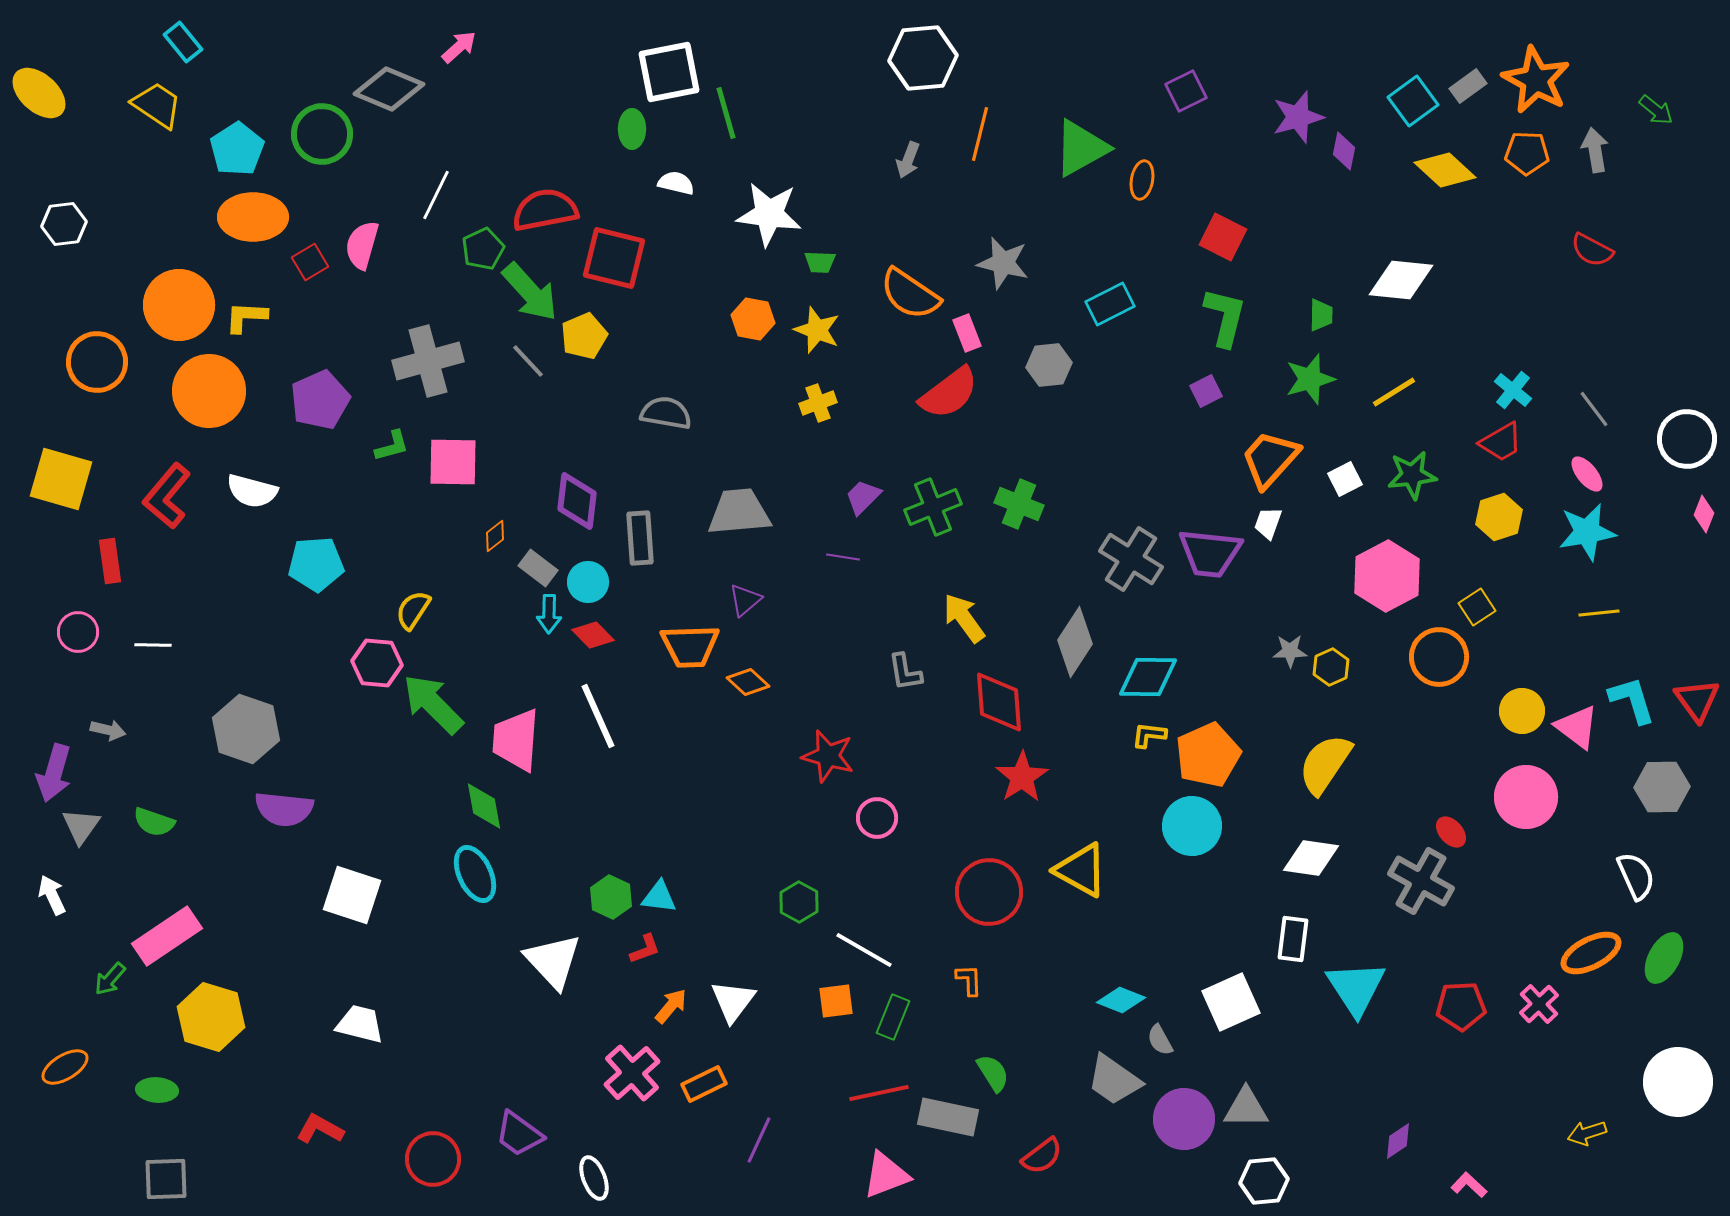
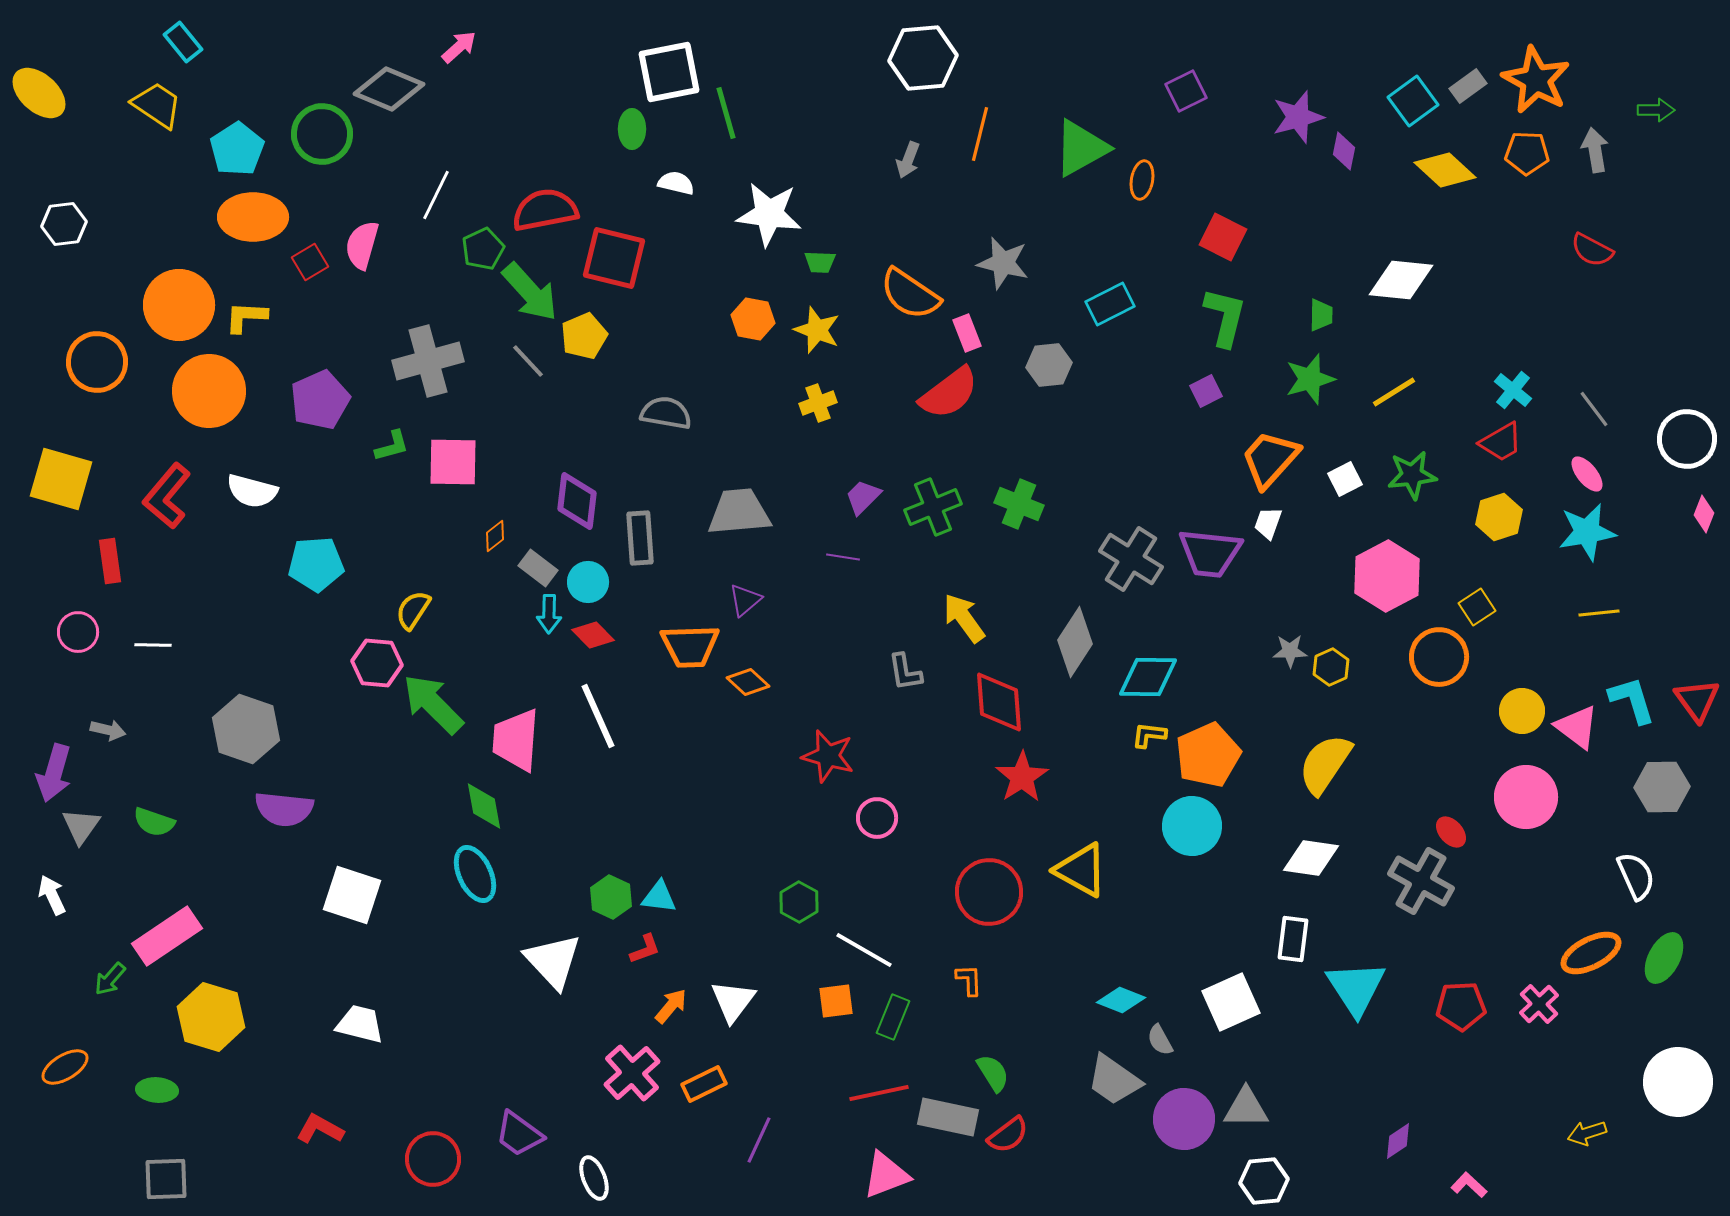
green arrow at (1656, 110): rotated 39 degrees counterclockwise
red semicircle at (1042, 1156): moved 34 px left, 21 px up
